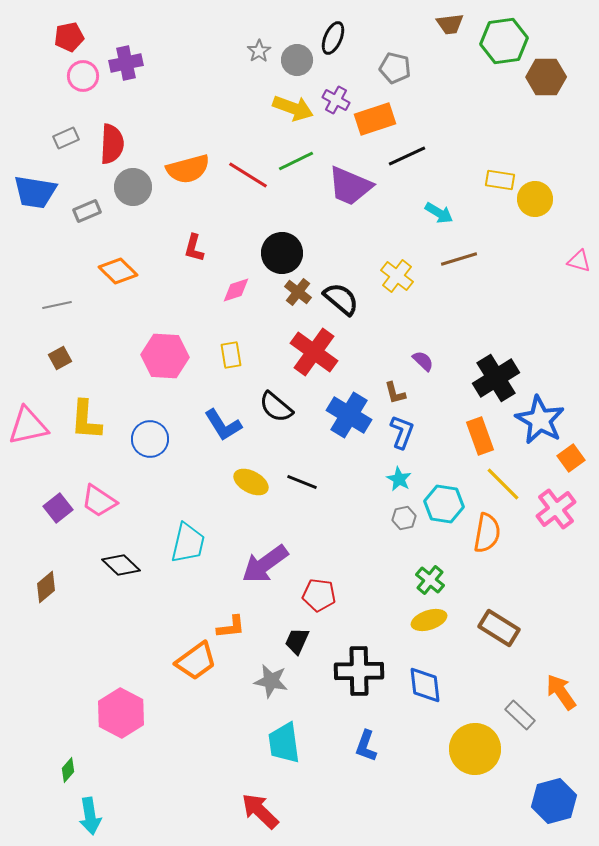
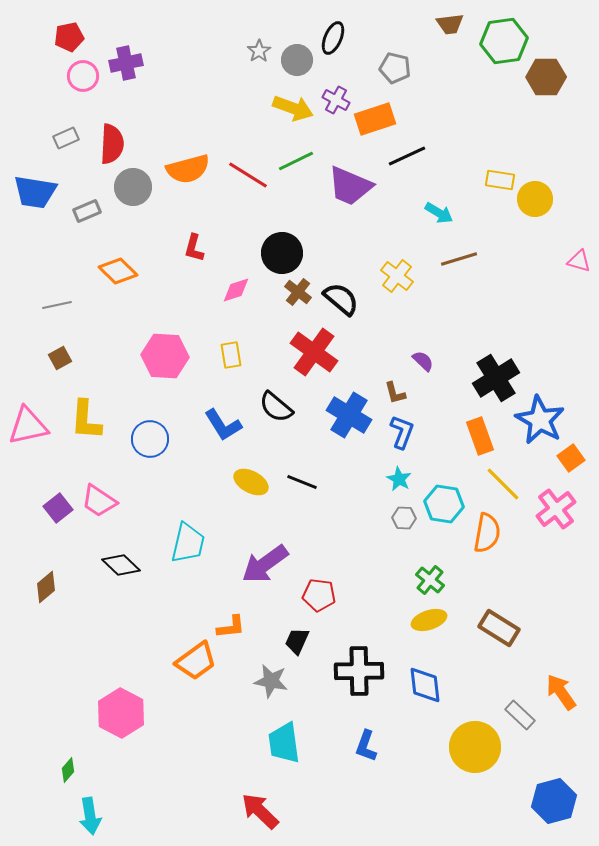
gray hexagon at (404, 518): rotated 15 degrees clockwise
yellow circle at (475, 749): moved 2 px up
